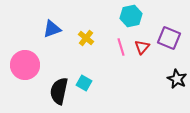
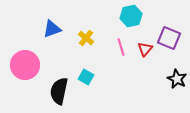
red triangle: moved 3 px right, 2 px down
cyan square: moved 2 px right, 6 px up
